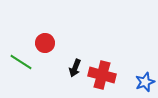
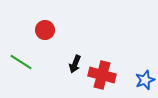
red circle: moved 13 px up
black arrow: moved 4 px up
blue star: moved 2 px up
